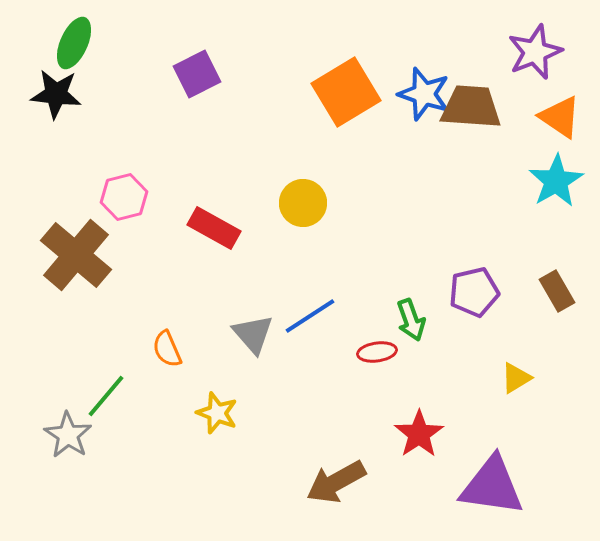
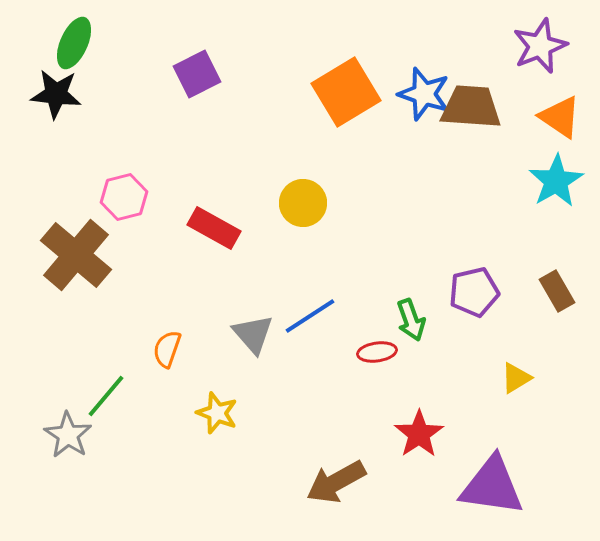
purple star: moved 5 px right, 6 px up
orange semicircle: rotated 42 degrees clockwise
